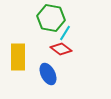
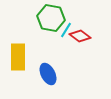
cyan line: moved 1 px right, 3 px up
red diamond: moved 19 px right, 13 px up
